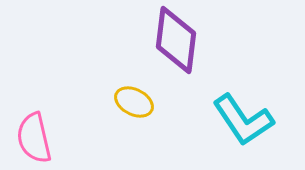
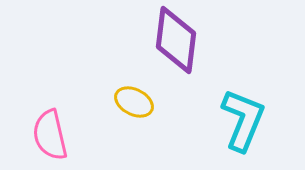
cyan L-shape: rotated 124 degrees counterclockwise
pink semicircle: moved 16 px right, 3 px up
